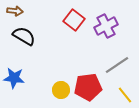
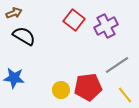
brown arrow: moved 1 px left, 2 px down; rotated 28 degrees counterclockwise
